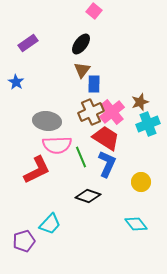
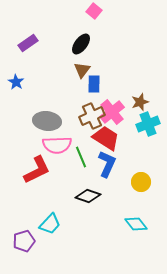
brown cross: moved 1 px right, 4 px down
